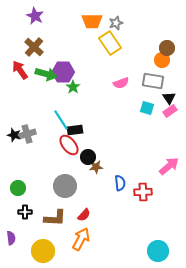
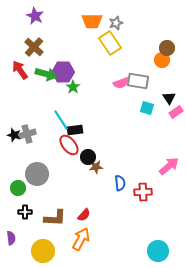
gray rectangle: moved 15 px left
pink rectangle: moved 6 px right, 1 px down
gray circle: moved 28 px left, 12 px up
